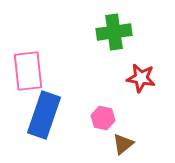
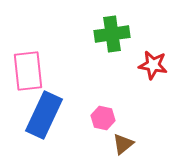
green cross: moved 2 px left, 2 px down
red star: moved 12 px right, 13 px up
blue rectangle: rotated 6 degrees clockwise
